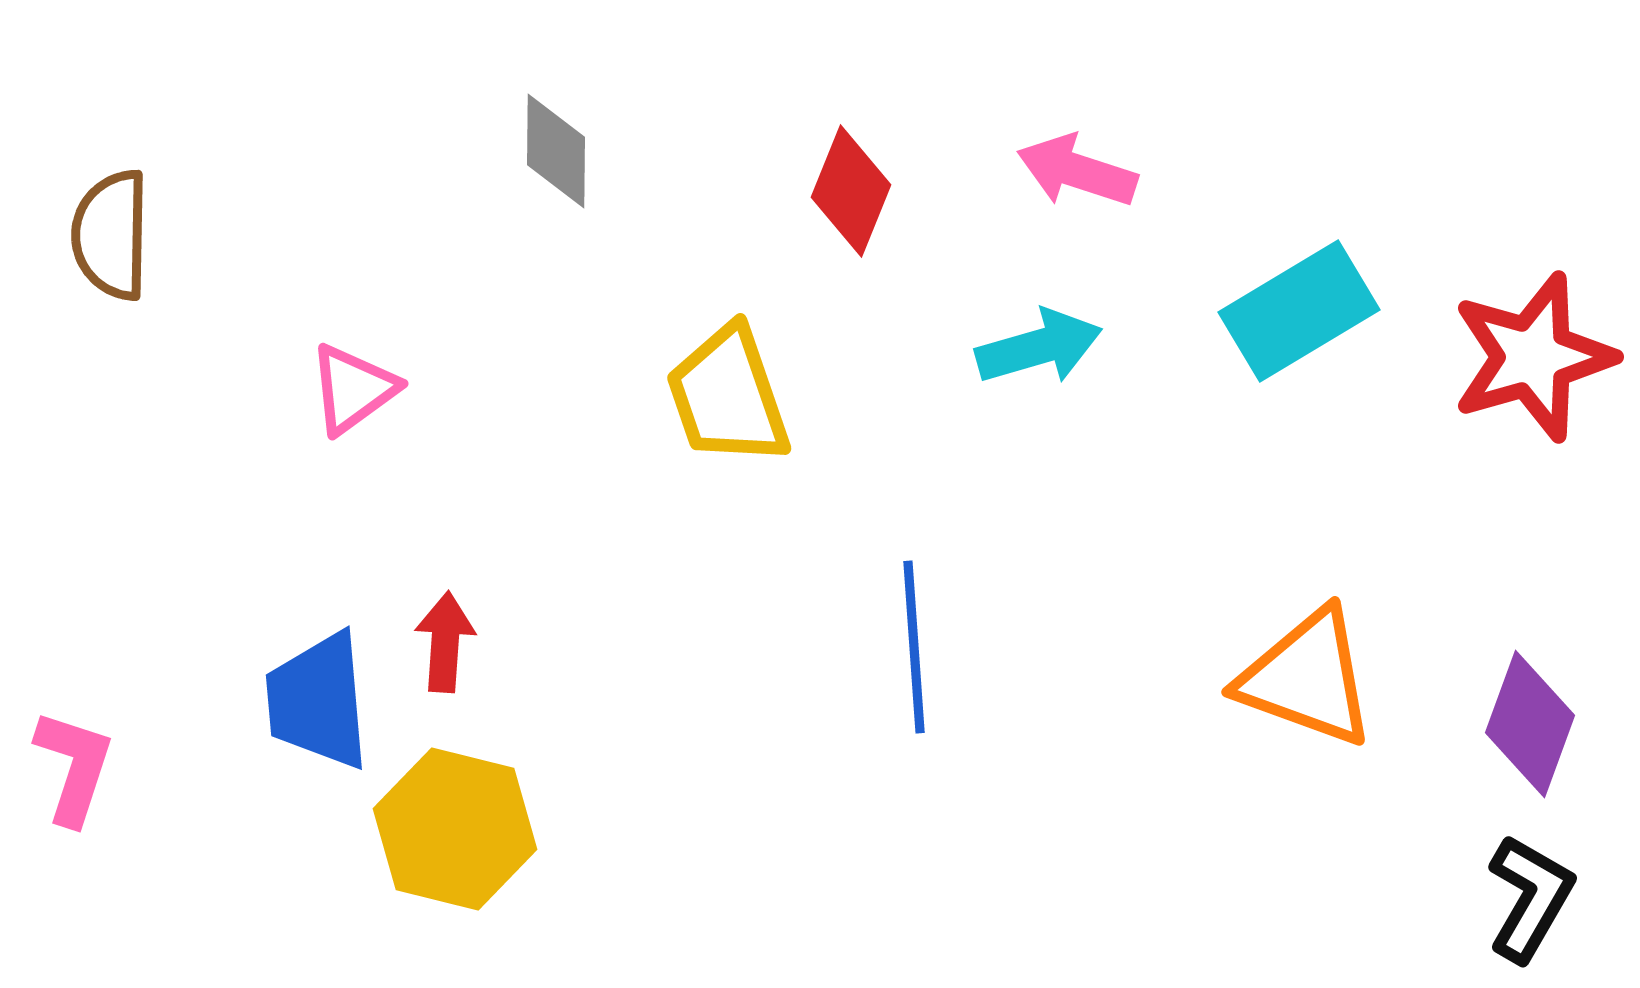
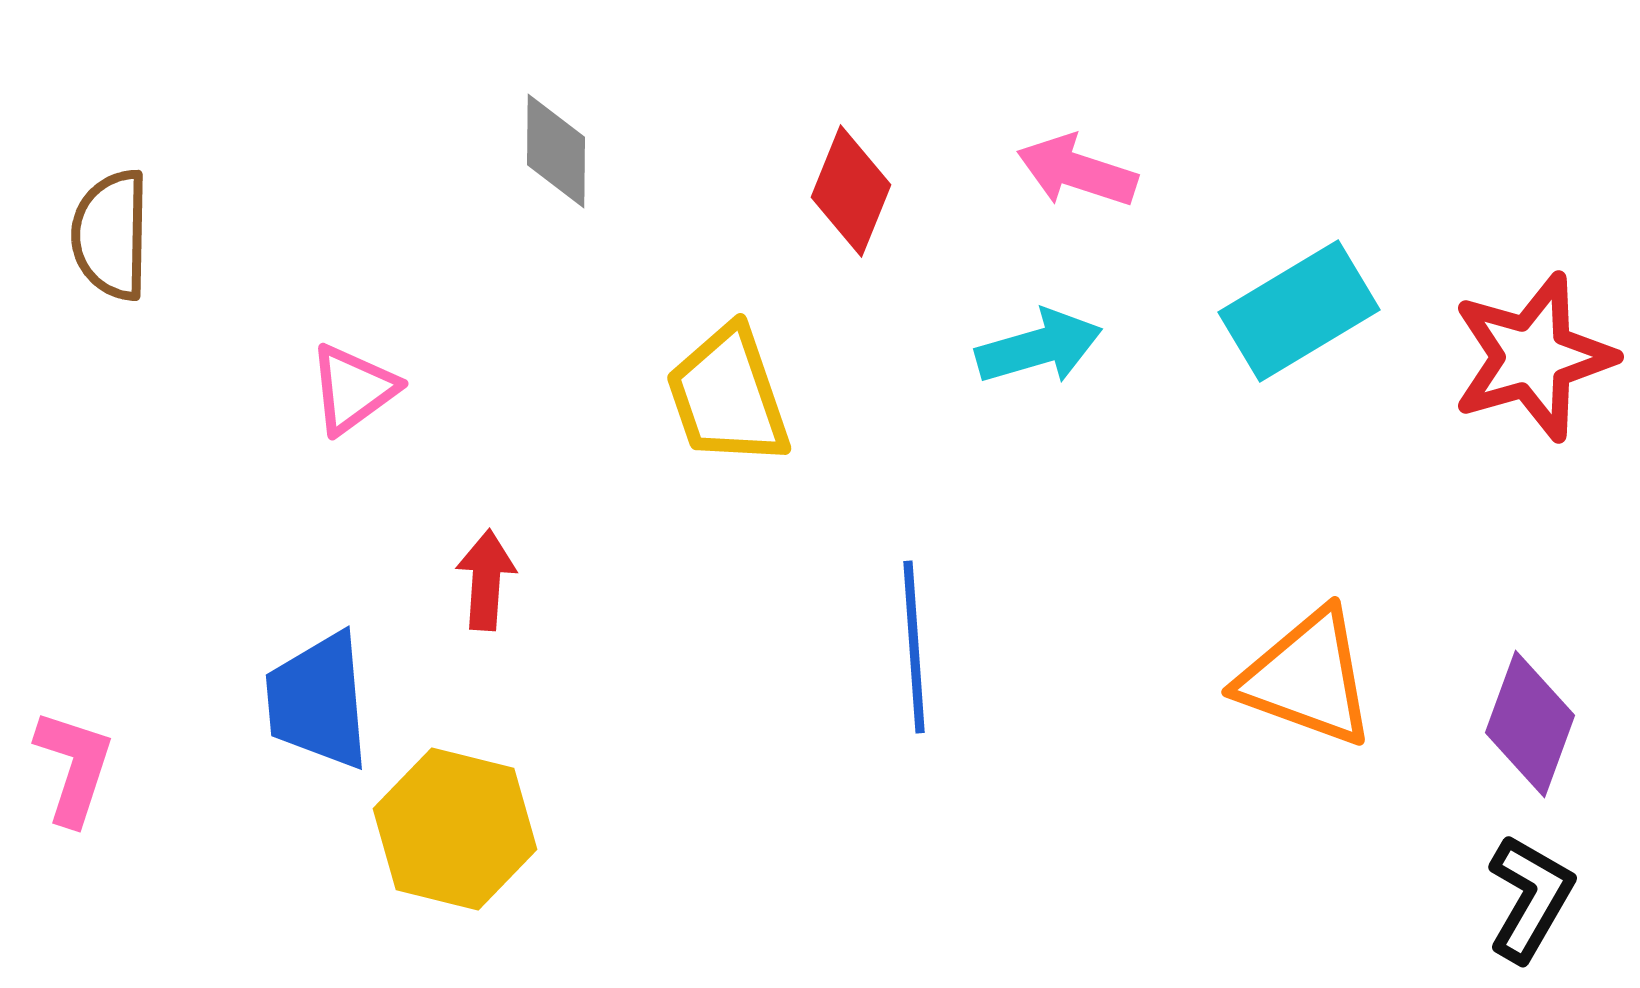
red arrow: moved 41 px right, 62 px up
